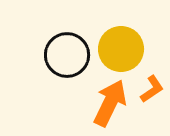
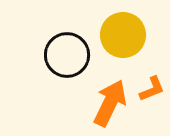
yellow circle: moved 2 px right, 14 px up
orange L-shape: rotated 12 degrees clockwise
